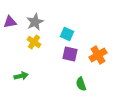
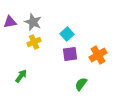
gray star: moved 2 px left; rotated 24 degrees counterclockwise
cyan square: rotated 24 degrees clockwise
yellow cross: rotated 32 degrees clockwise
purple square: rotated 21 degrees counterclockwise
green arrow: rotated 40 degrees counterclockwise
green semicircle: rotated 56 degrees clockwise
